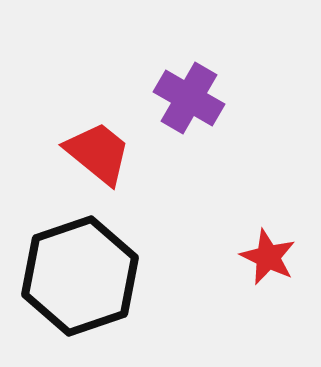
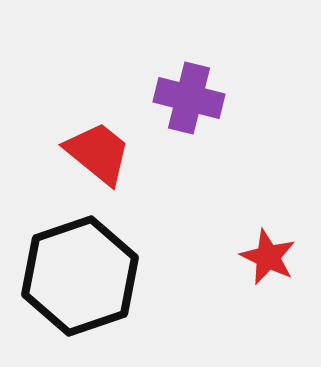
purple cross: rotated 16 degrees counterclockwise
